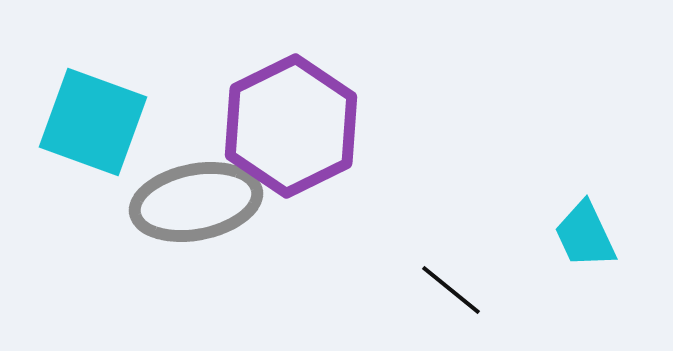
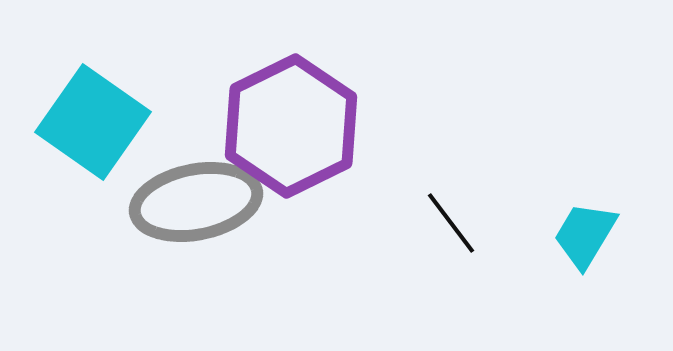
cyan square: rotated 15 degrees clockwise
cyan trapezoid: rotated 56 degrees clockwise
black line: moved 67 px up; rotated 14 degrees clockwise
